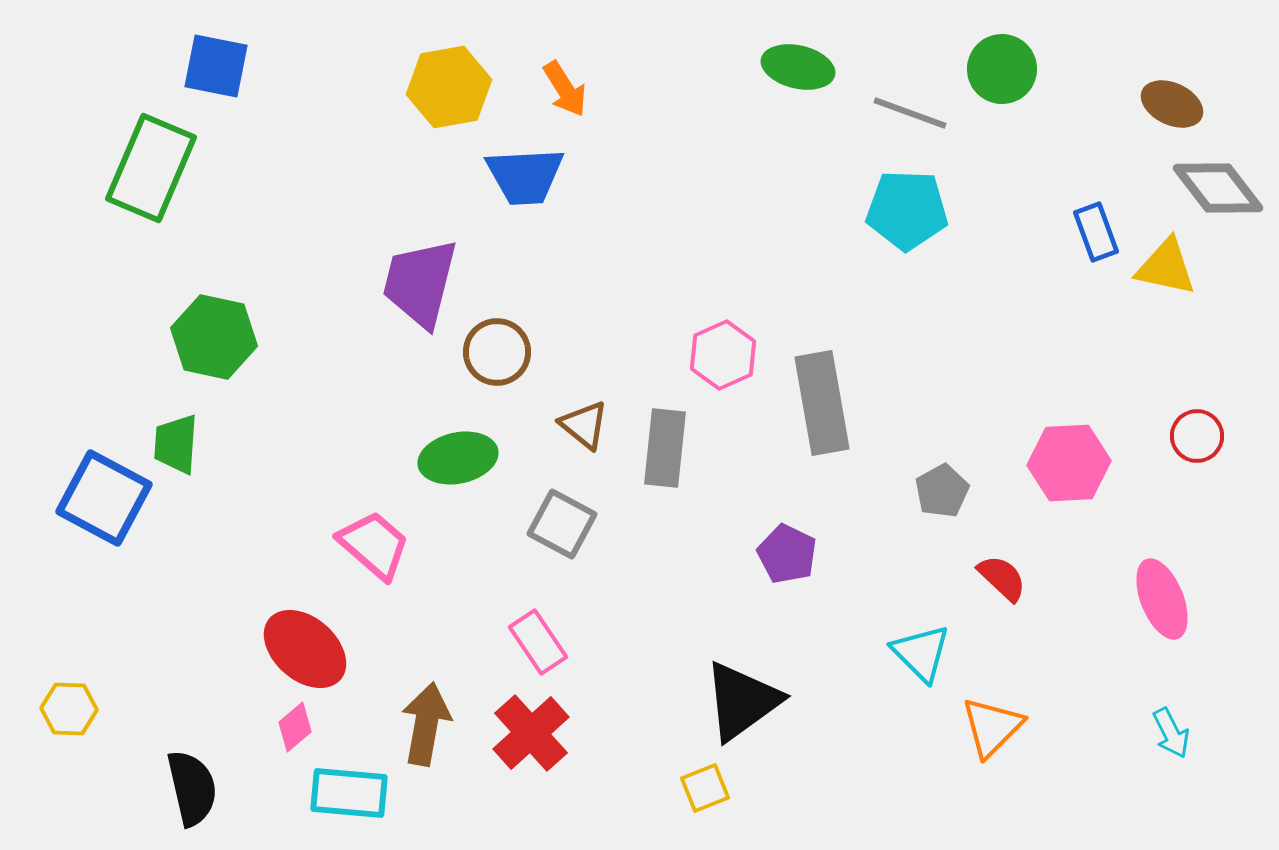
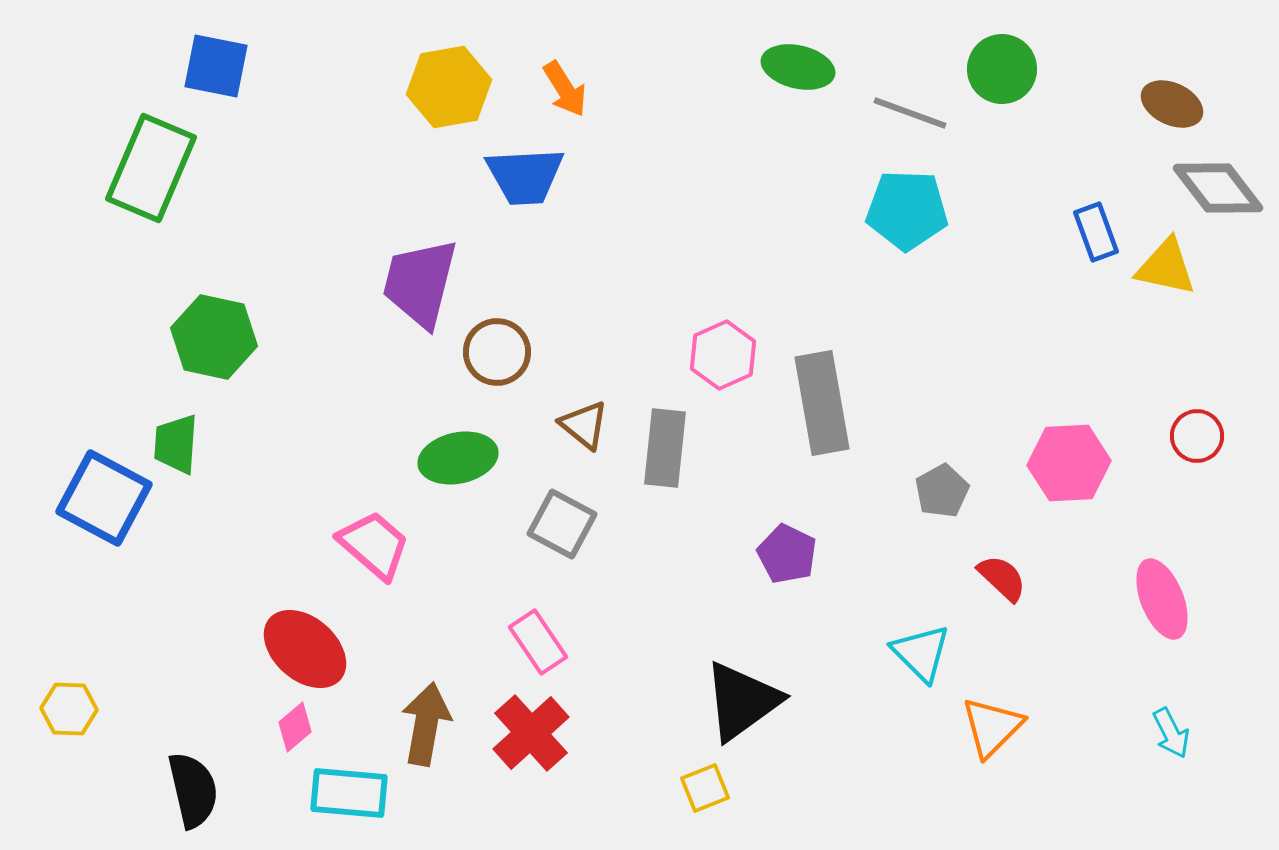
black semicircle at (192, 788): moved 1 px right, 2 px down
